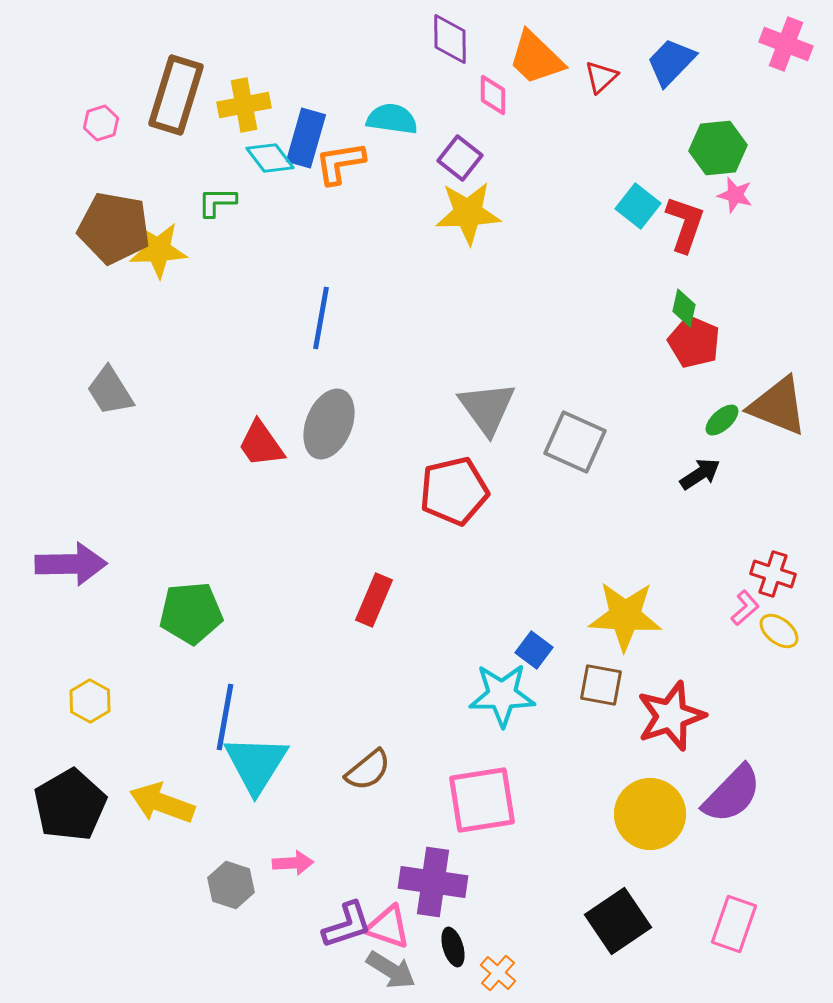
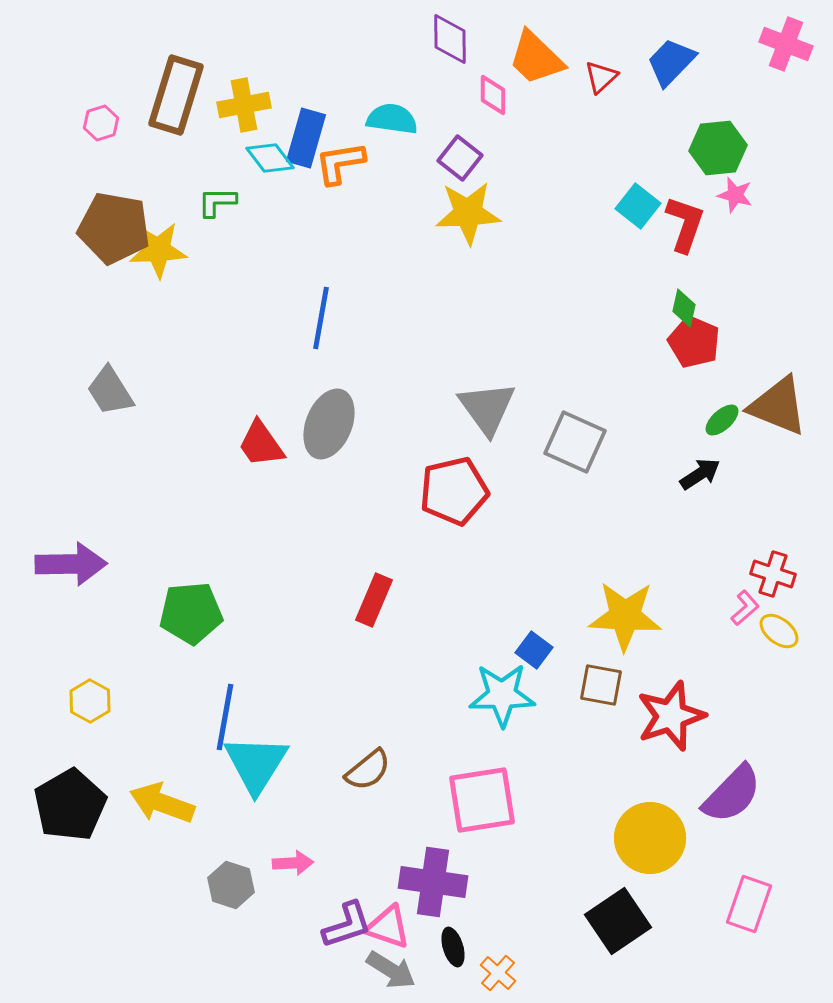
yellow circle at (650, 814): moved 24 px down
pink rectangle at (734, 924): moved 15 px right, 20 px up
